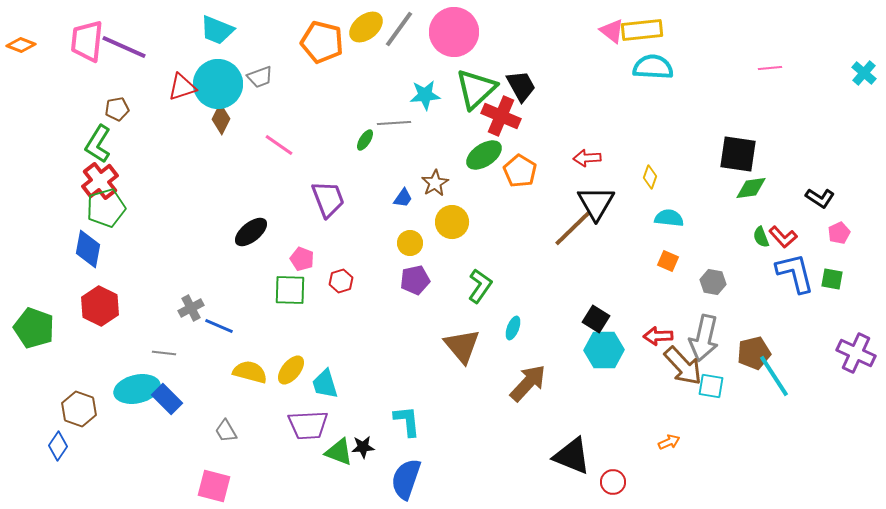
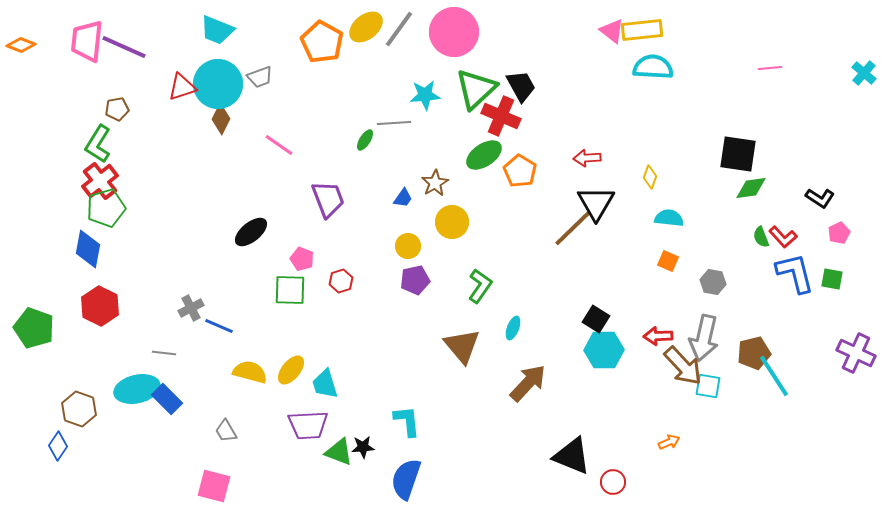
orange pentagon at (322, 42): rotated 15 degrees clockwise
yellow circle at (410, 243): moved 2 px left, 3 px down
cyan square at (711, 386): moved 3 px left
